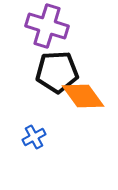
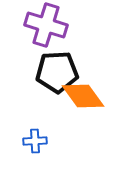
purple cross: moved 1 px left, 1 px up
blue cross: moved 1 px right, 4 px down; rotated 25 degrees clockwise
